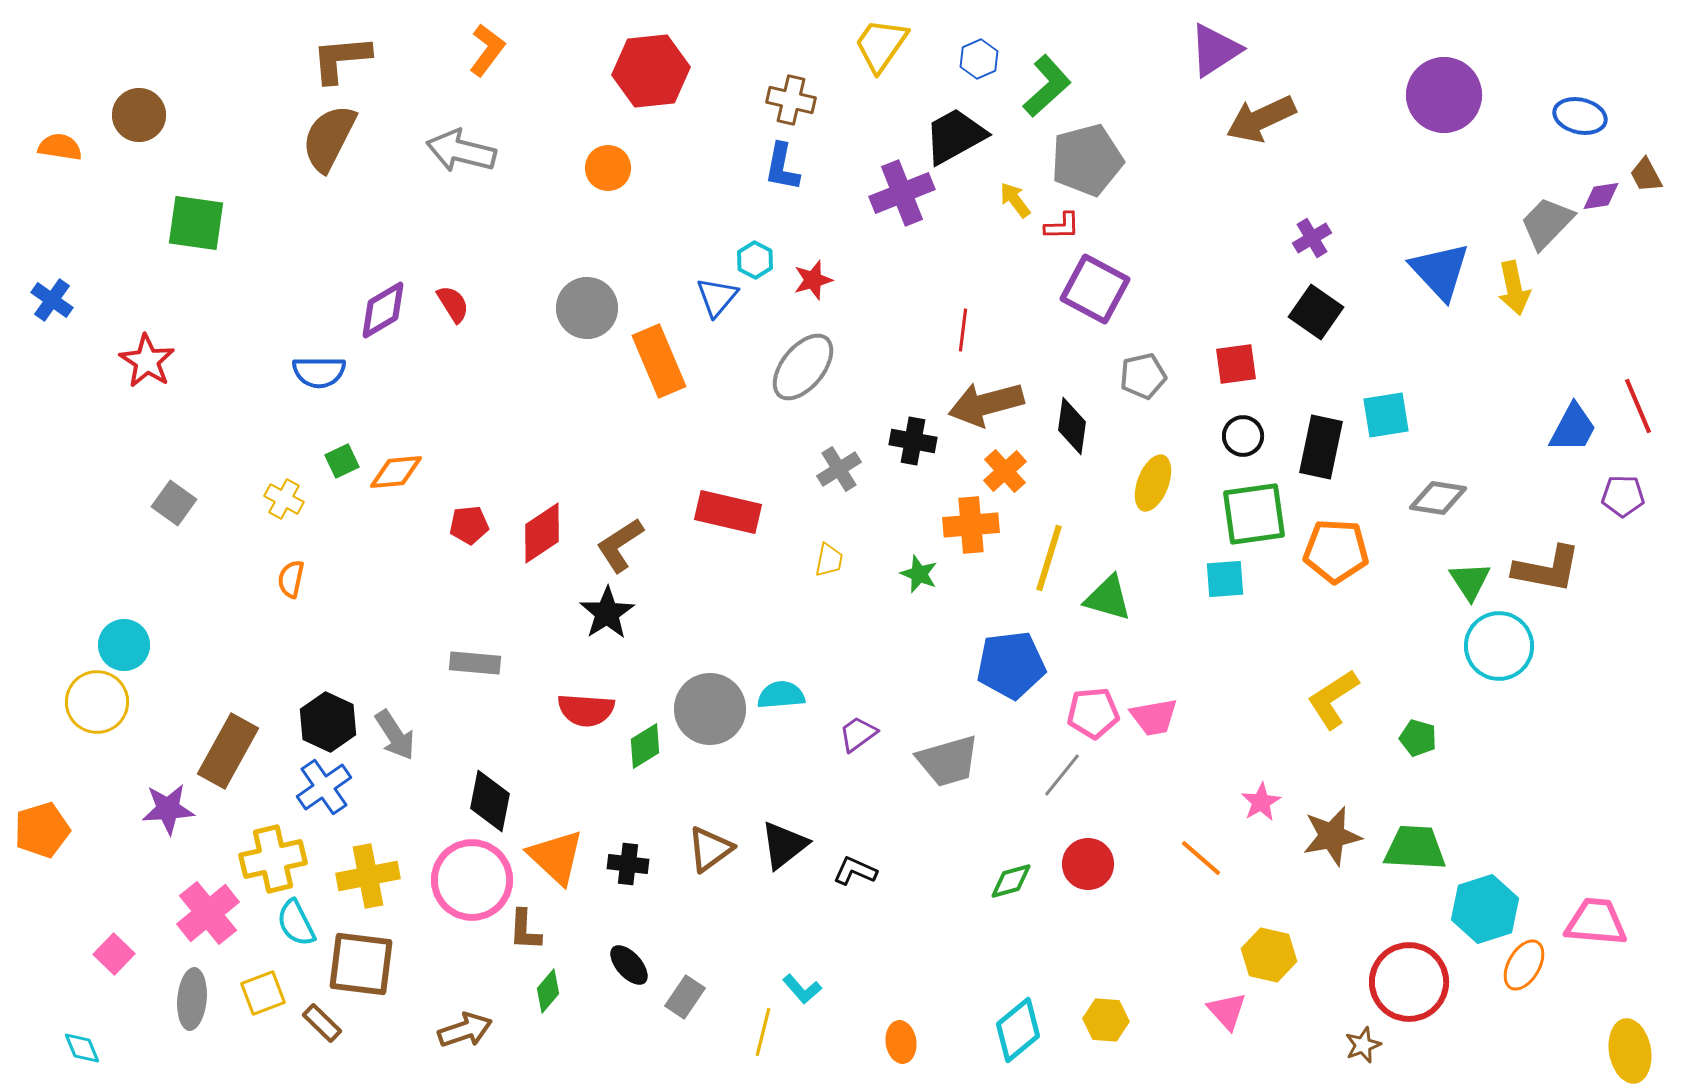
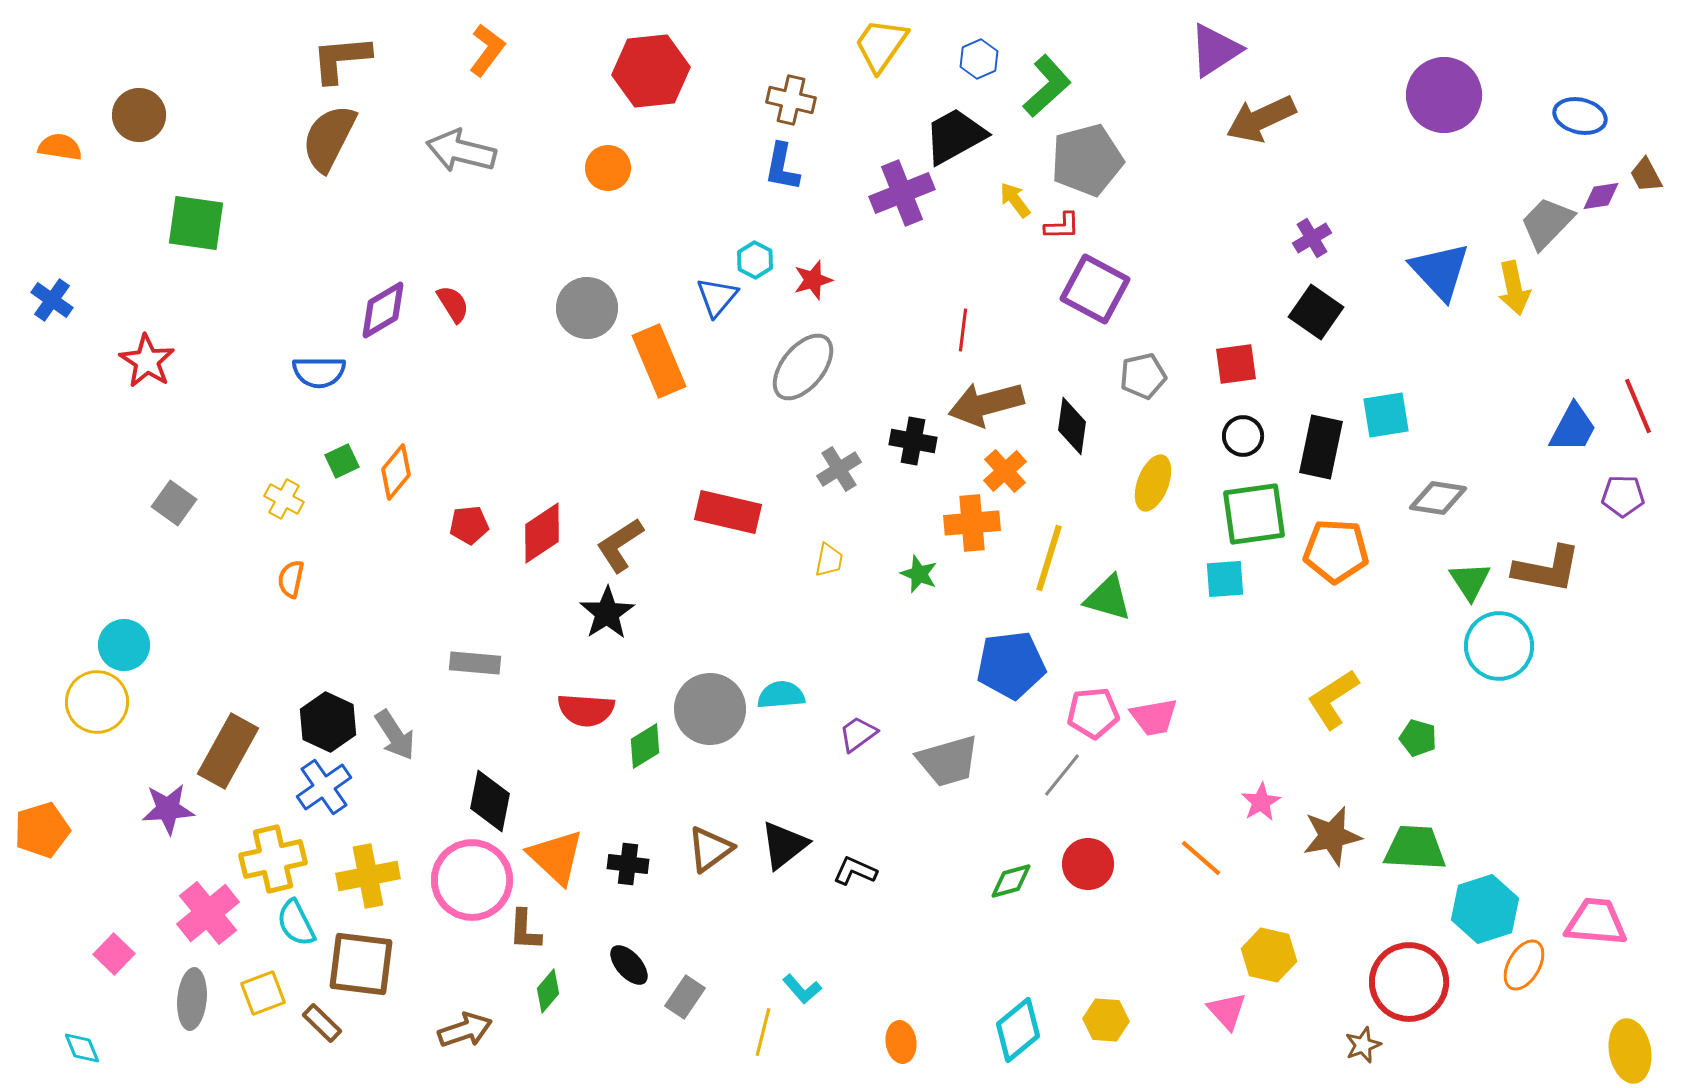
orange diamond at (396, 472): rotated 46 degrees counterclockwise
orange cross at (971, 525): moved 1 px right, 2 px up
